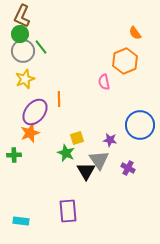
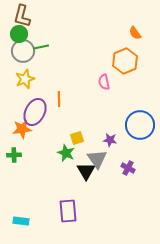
brown L-shape: rotated 10 degrees counterclockwise
green circle: moved 1 px left
green line: rotated 63 degrees counterclockwise
purple ellipse: rotated 12 degrees counterclockwise
orange star: moved 8 px left, 4 px up; rotated 12 degrees clockwise
gray triangle: moved 2 px left, 1 px up
